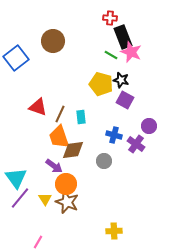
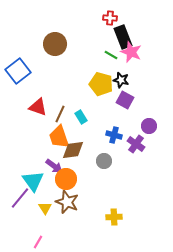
brown circle: moved 2 px right, 3 px down
blue square: moved 2 px right, 13 px down
cyan rectangle: rotated 24 degrees counterclockwise
cyan triangle: moved 17 px right, 3 px down
orange circle: moved 5 px up
yellow triangle: moved 9 px down
yellow cross: moved 14 px up
